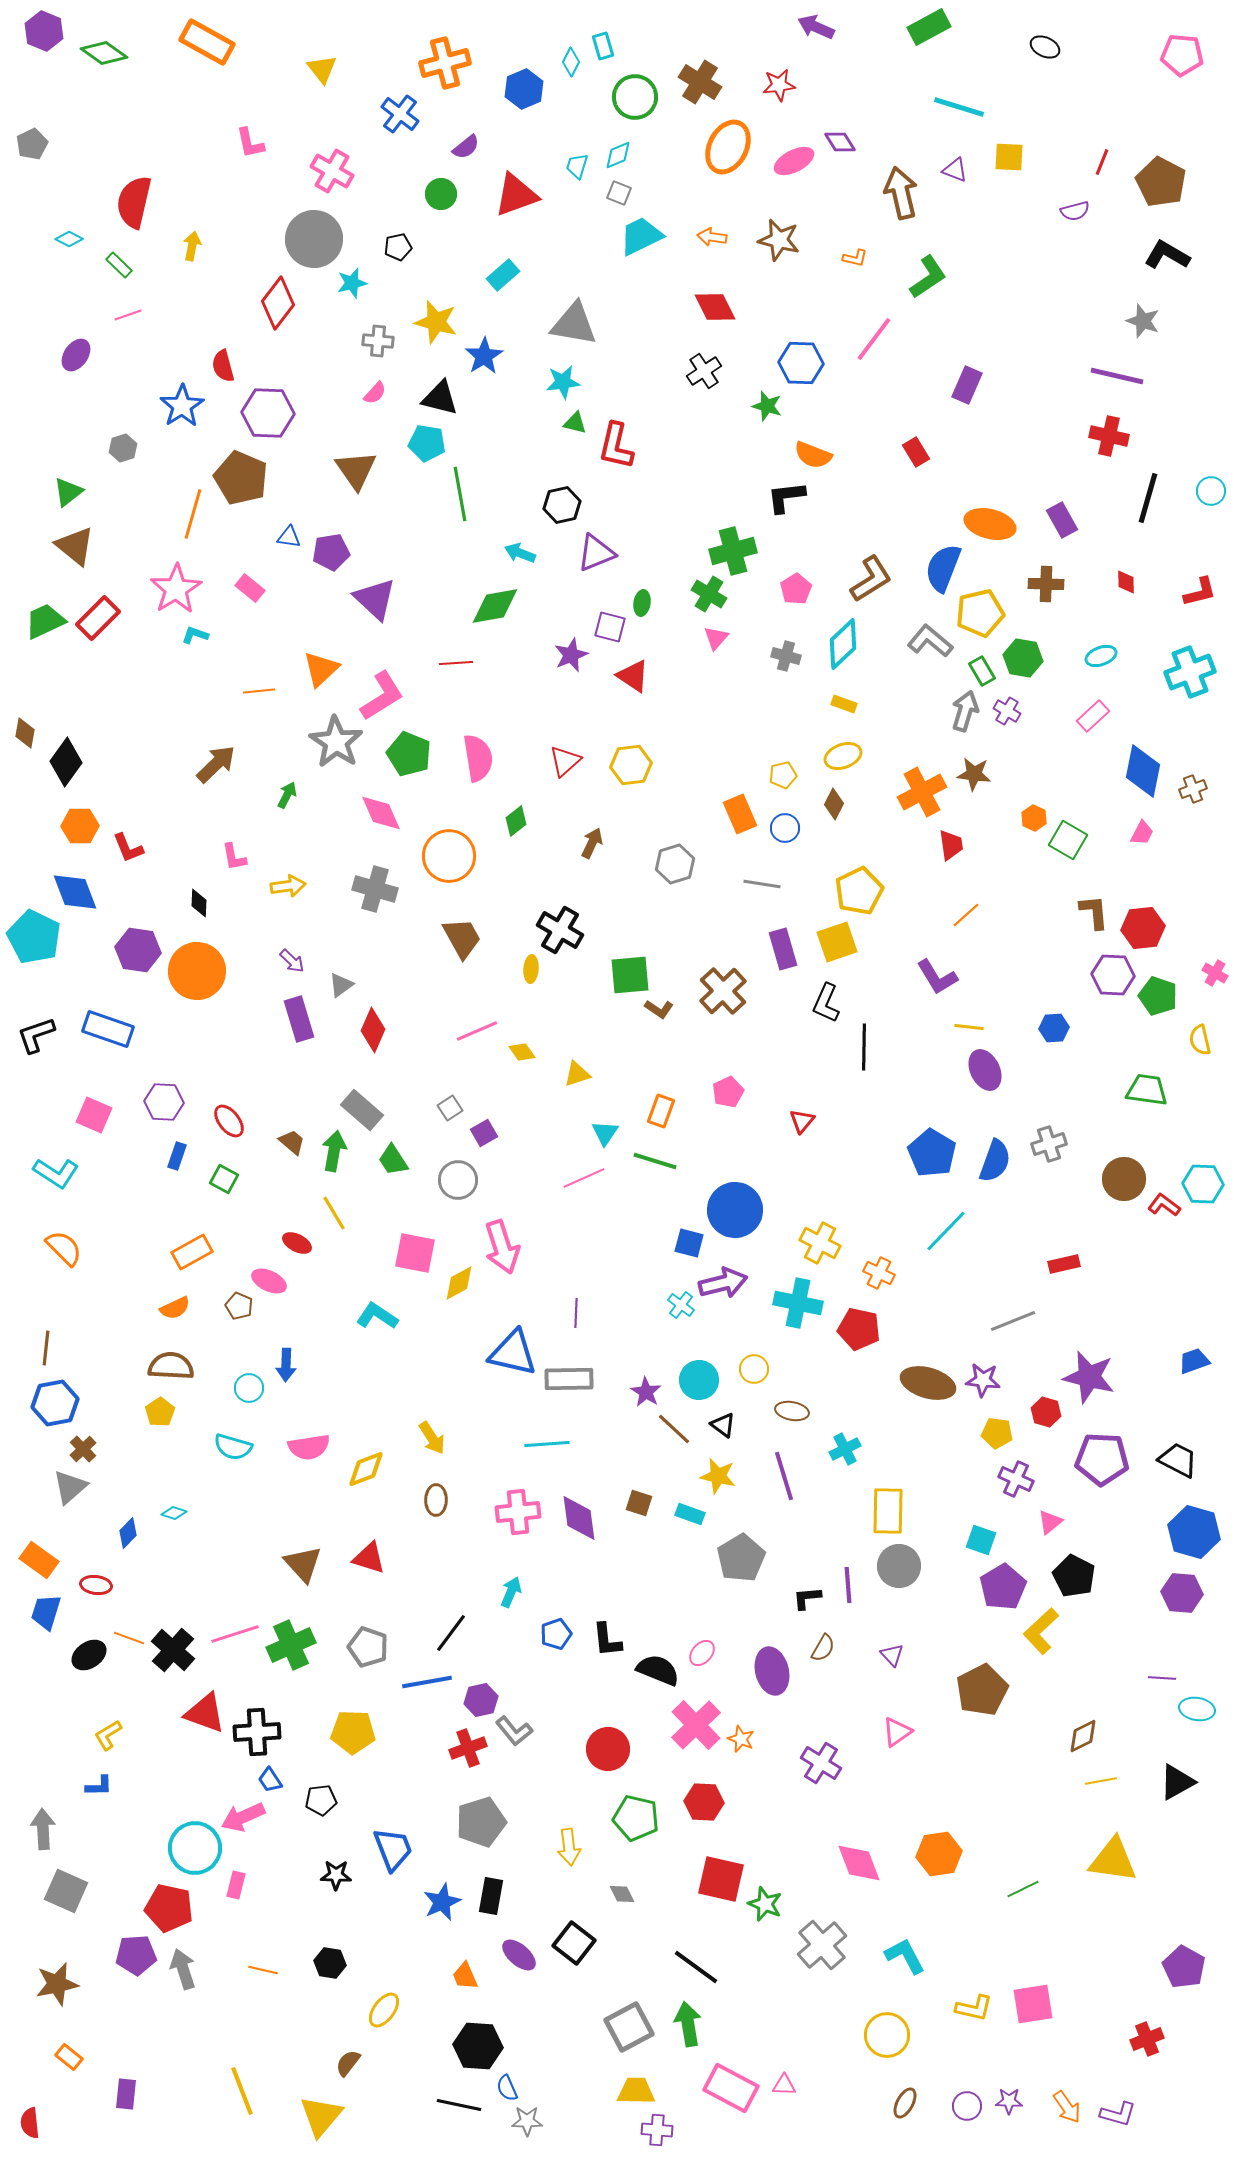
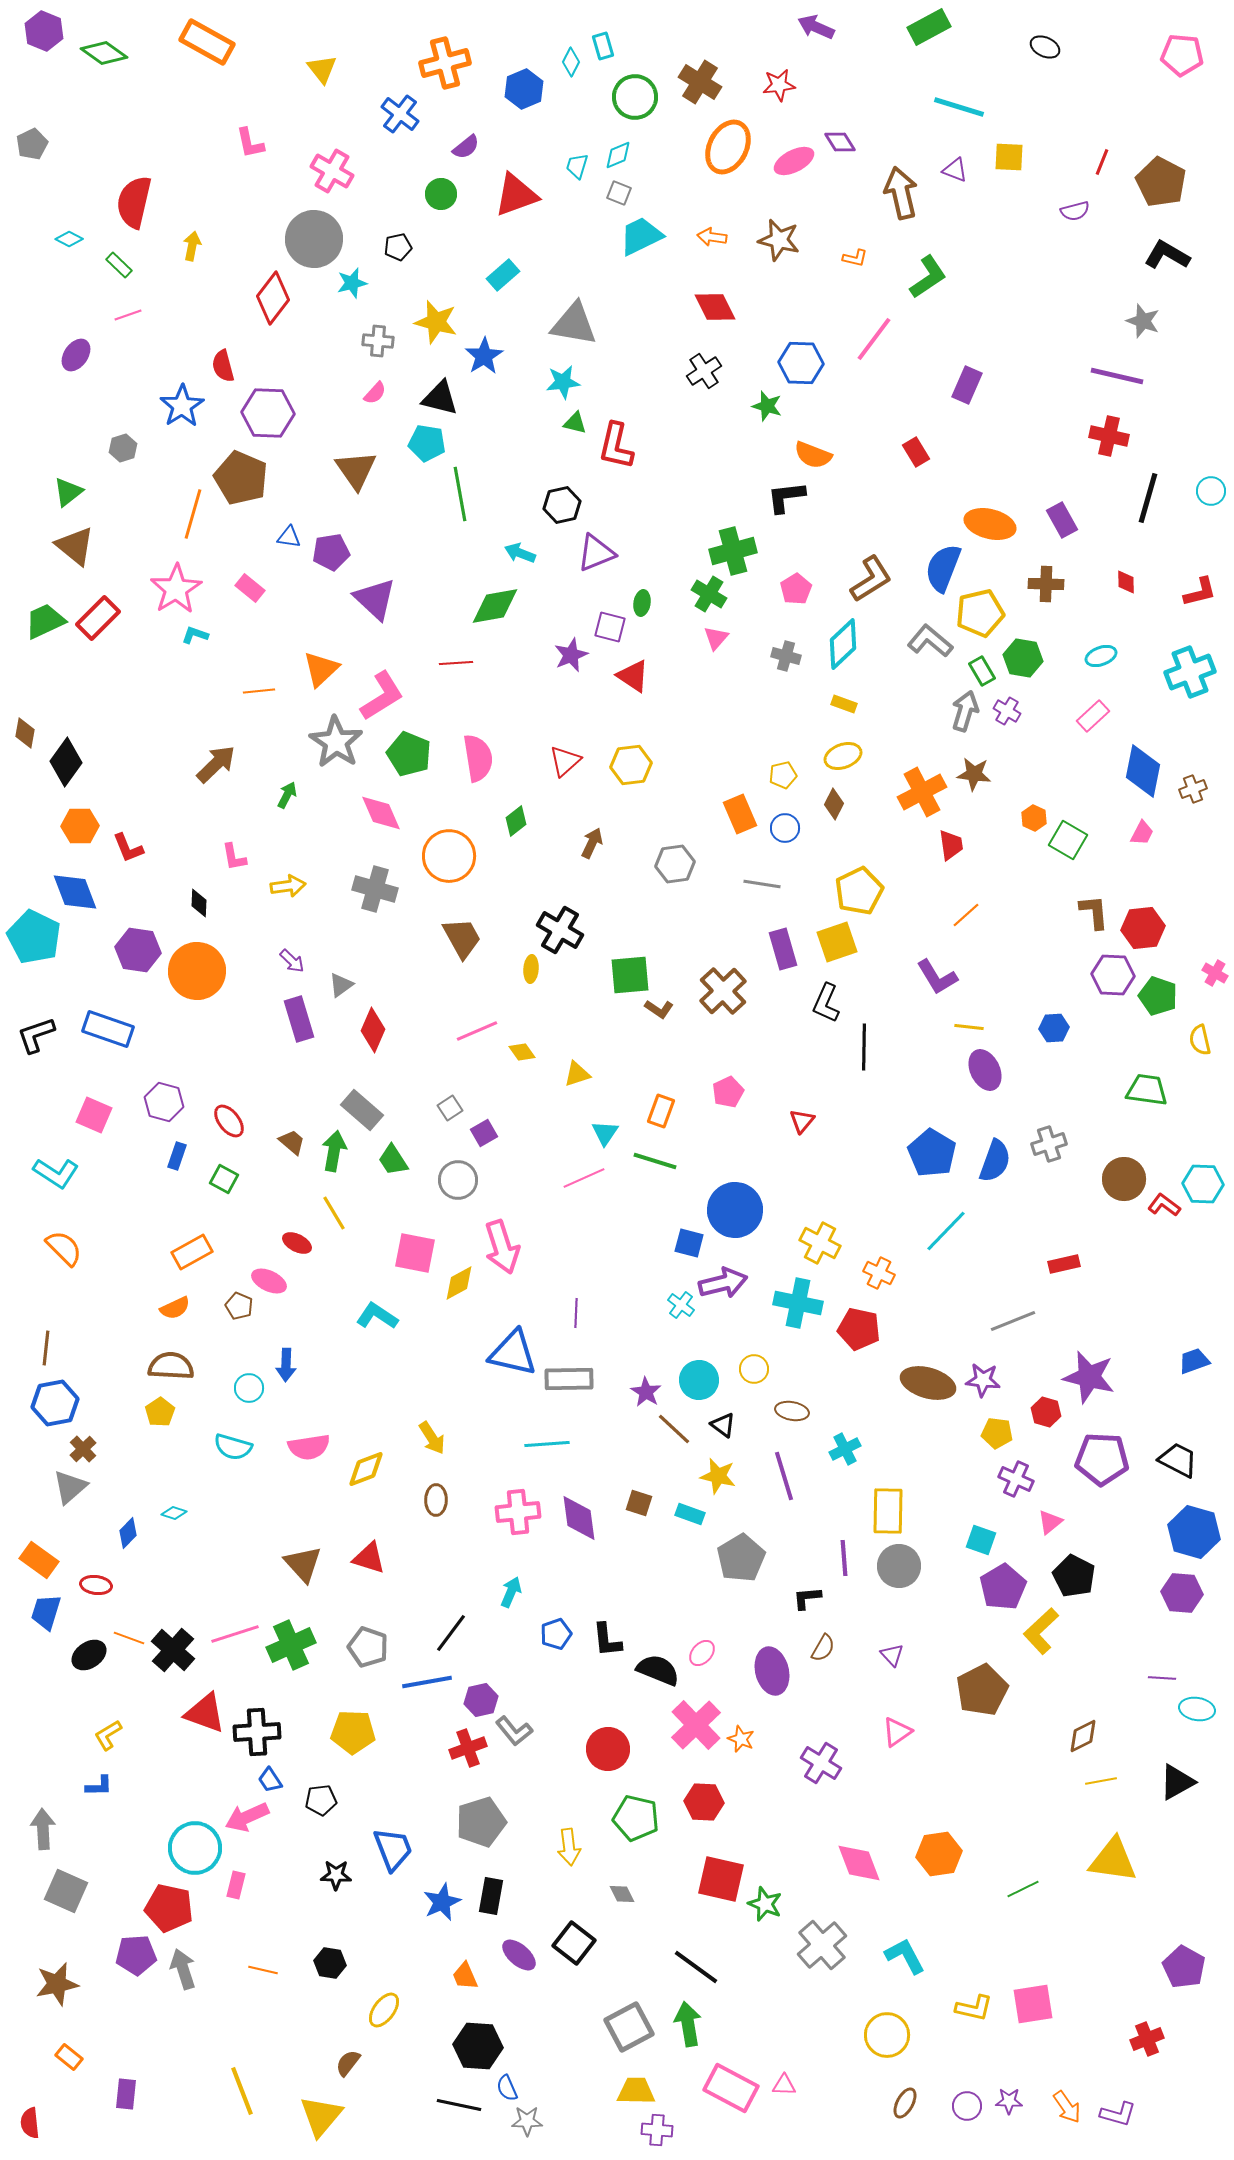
red diamond at (278, 303): moved 5 px left, 5 px up
gray hexagon at (675, 864): rotated 9 degrees clockwise
purple hexagon at (164, 1102): rotated 12 degrees clockwise
purple line at (848, 1585): moved 4 px left, 27 px up
pink arrow at (243, 1817): moved 4 px right
